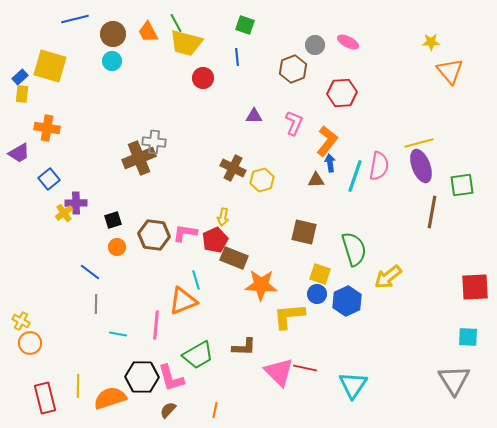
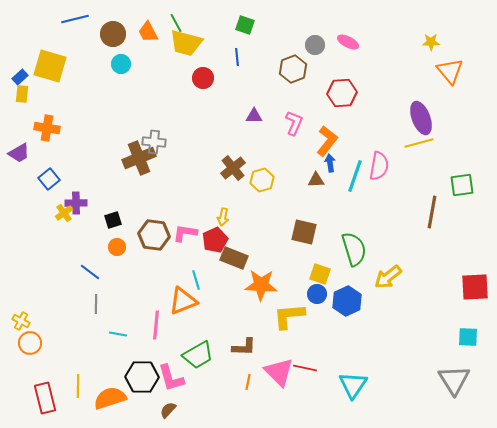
cyan circle at (112, 61): moved 9 px right, 3 px down
purple ellipse at (421, 166): moved 48 px up
brown cross at (233, 168): rotated 25 degrees clockwise
orange line at (215, 410): moved 33 px right, 28 px up
